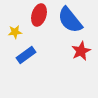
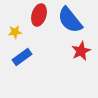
blue rectangle: moved 4 px left, 2 px down
